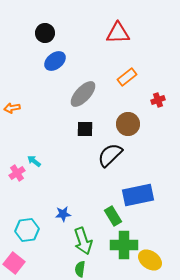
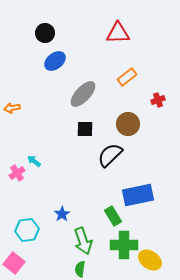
blue star: moved 1 px left; rotated 28 degrees counterclockwise
